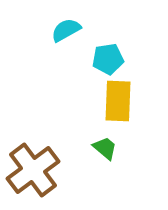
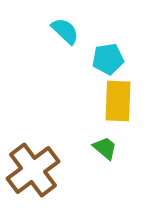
cyan semicircle: moved 1 px left, 1 px down; rotated 72 degrees clockwise
